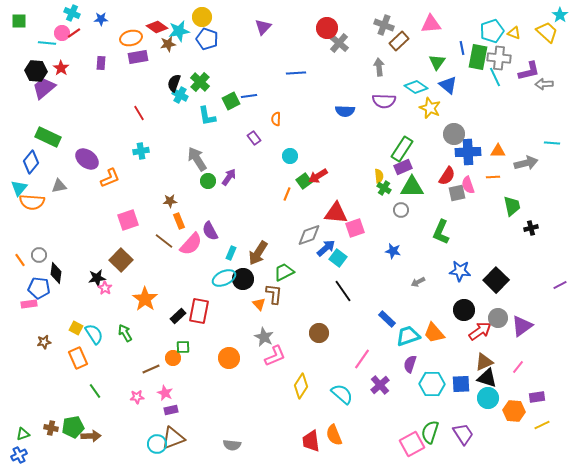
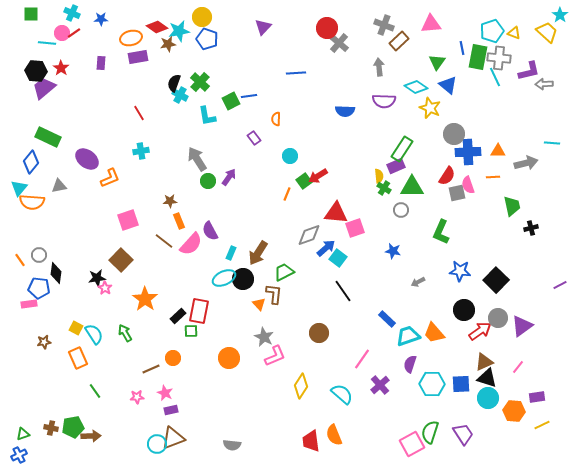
green square at (19, 21): moved 12 px right, 7 px up
purple rectangle at (403, 167): moved 7 px left, 1 px up
green square at (183, 347): moved 8 px right, 16 px up
